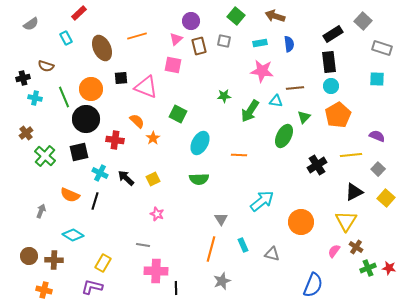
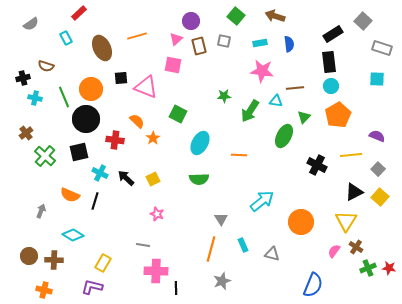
black cross at (317, 165): rotated 30 degrees counterclockwise
yellow square at (386, 198): moved 6 px left, 1 px up
